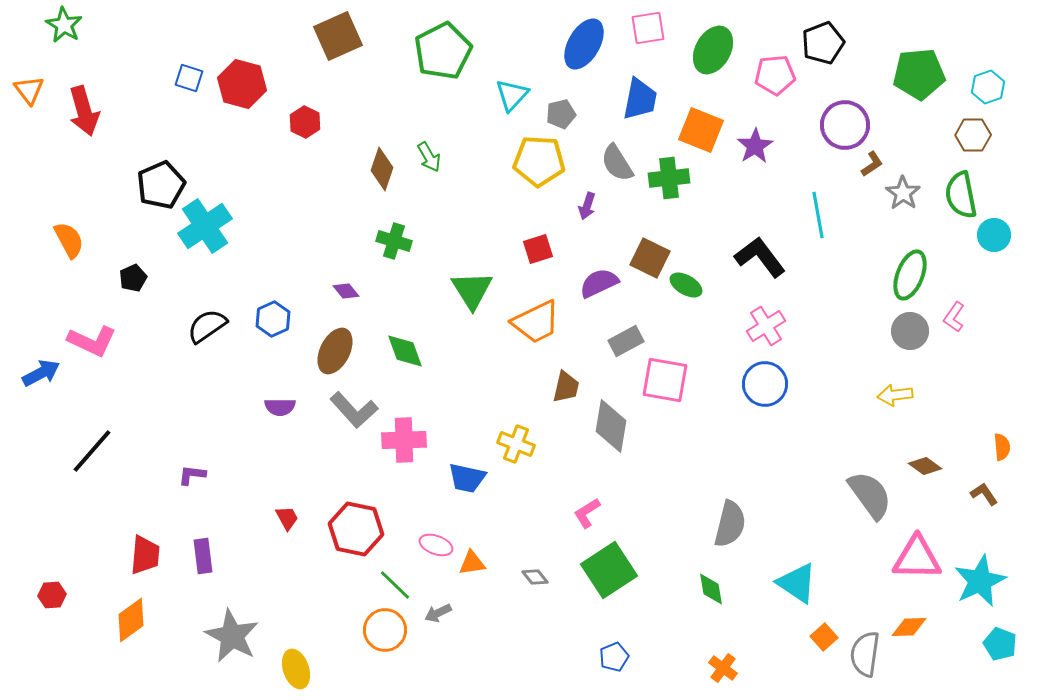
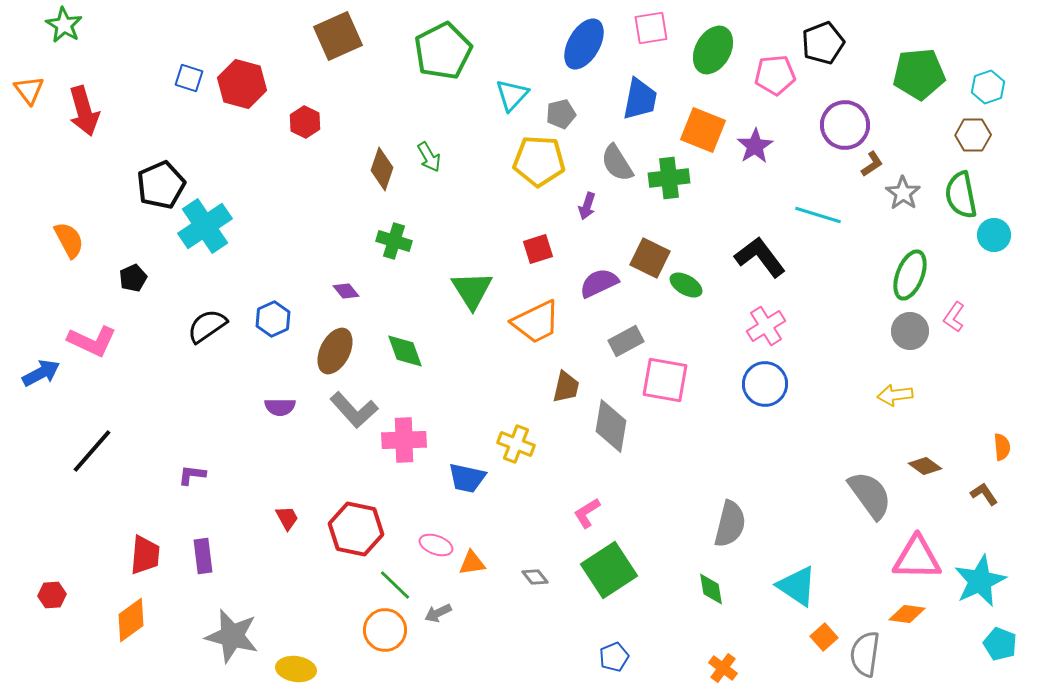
pink square at (648, 28): moved 3 px right
orange square at (701, 130): moved 2 px right
cyan line at (818, 215): rotated 63 degrees counterclockwise
cyan triangle at (797, 583): moved 3 px down
orange diamond at (909, 627): moved 2 px left, 13 px up; rotated 9 degrees clockwise
gray star at (232, 636): rotated 14 degrees counterclockwise
yellow ellipse at (296, 669): rotated 63 degrees counterclockwise
